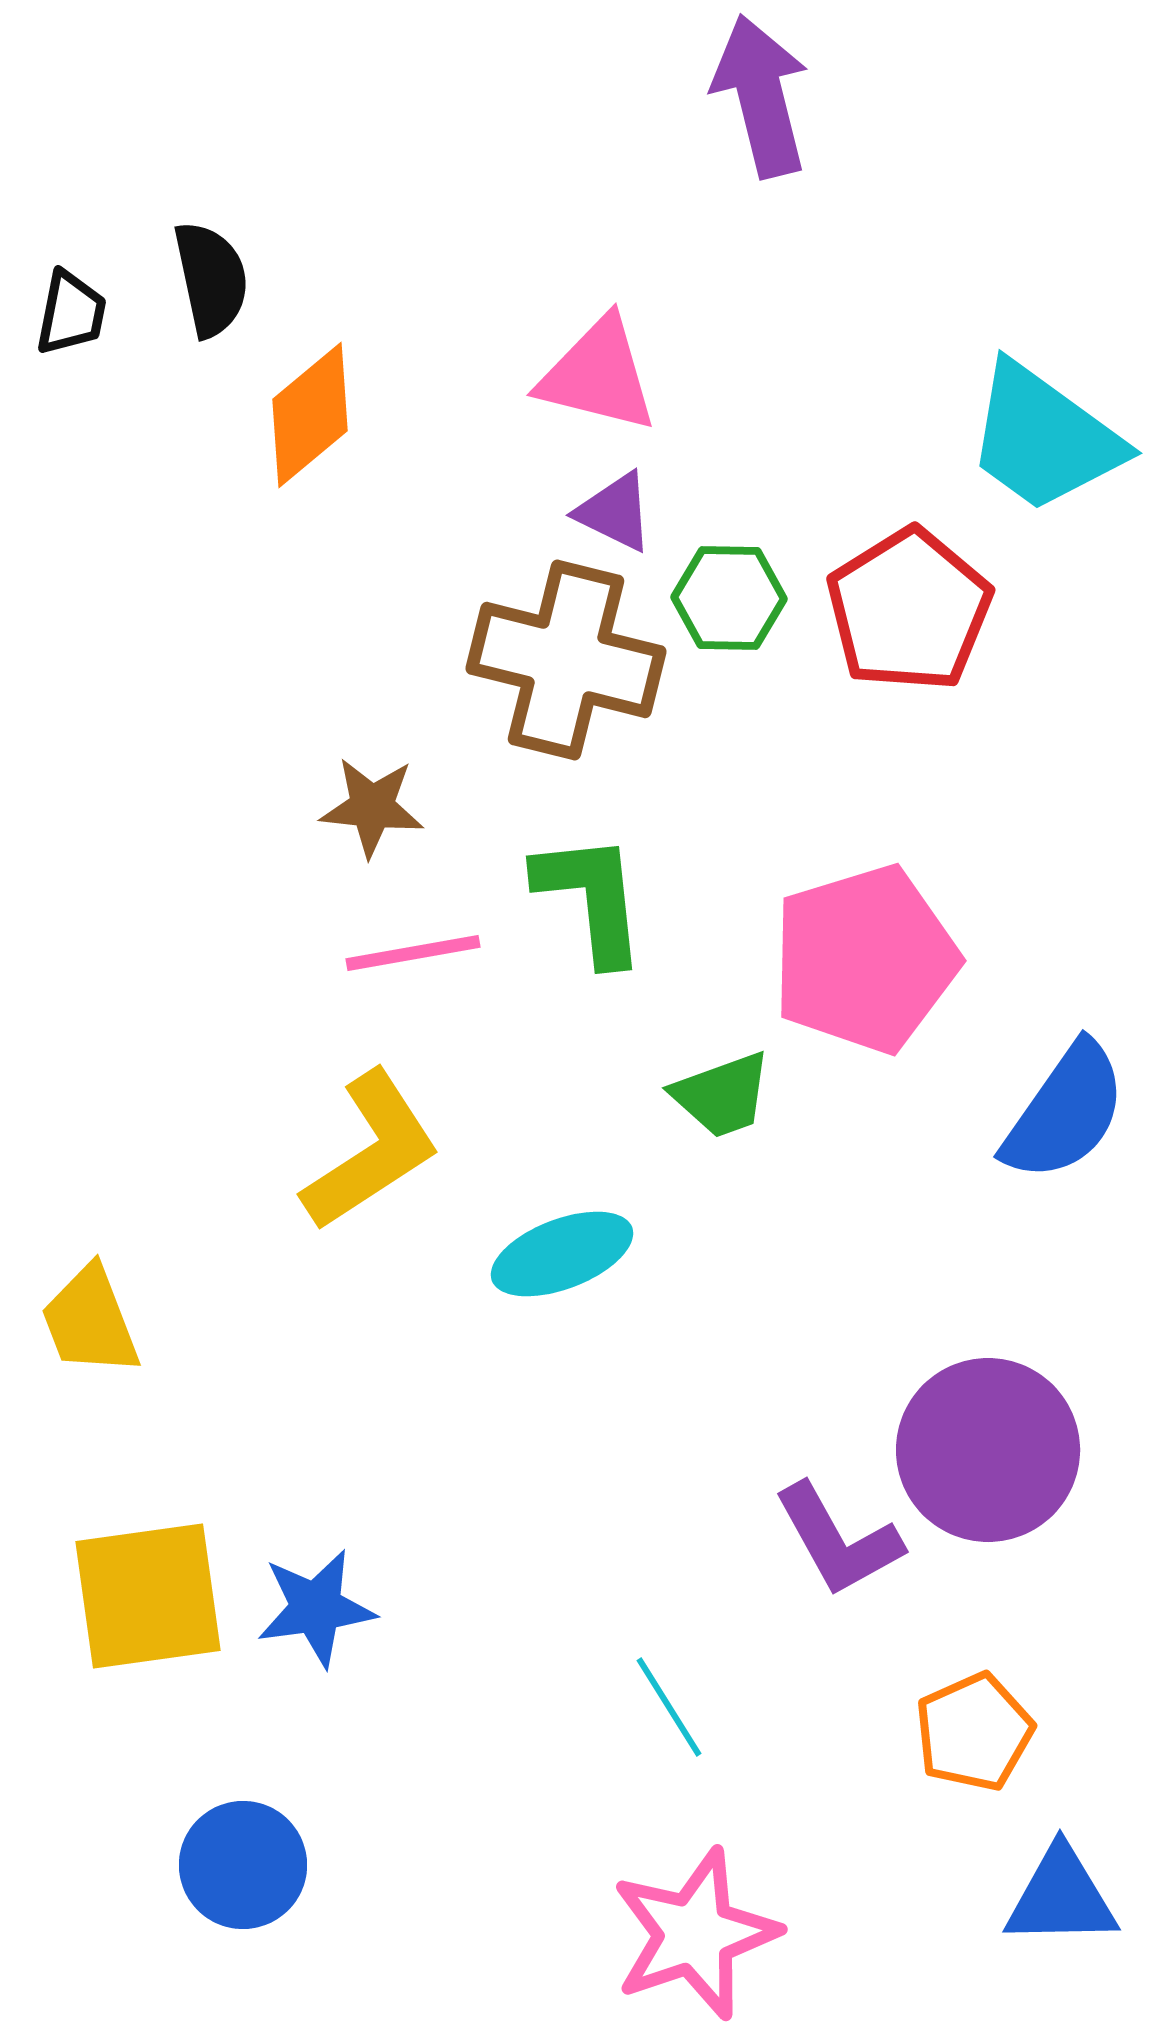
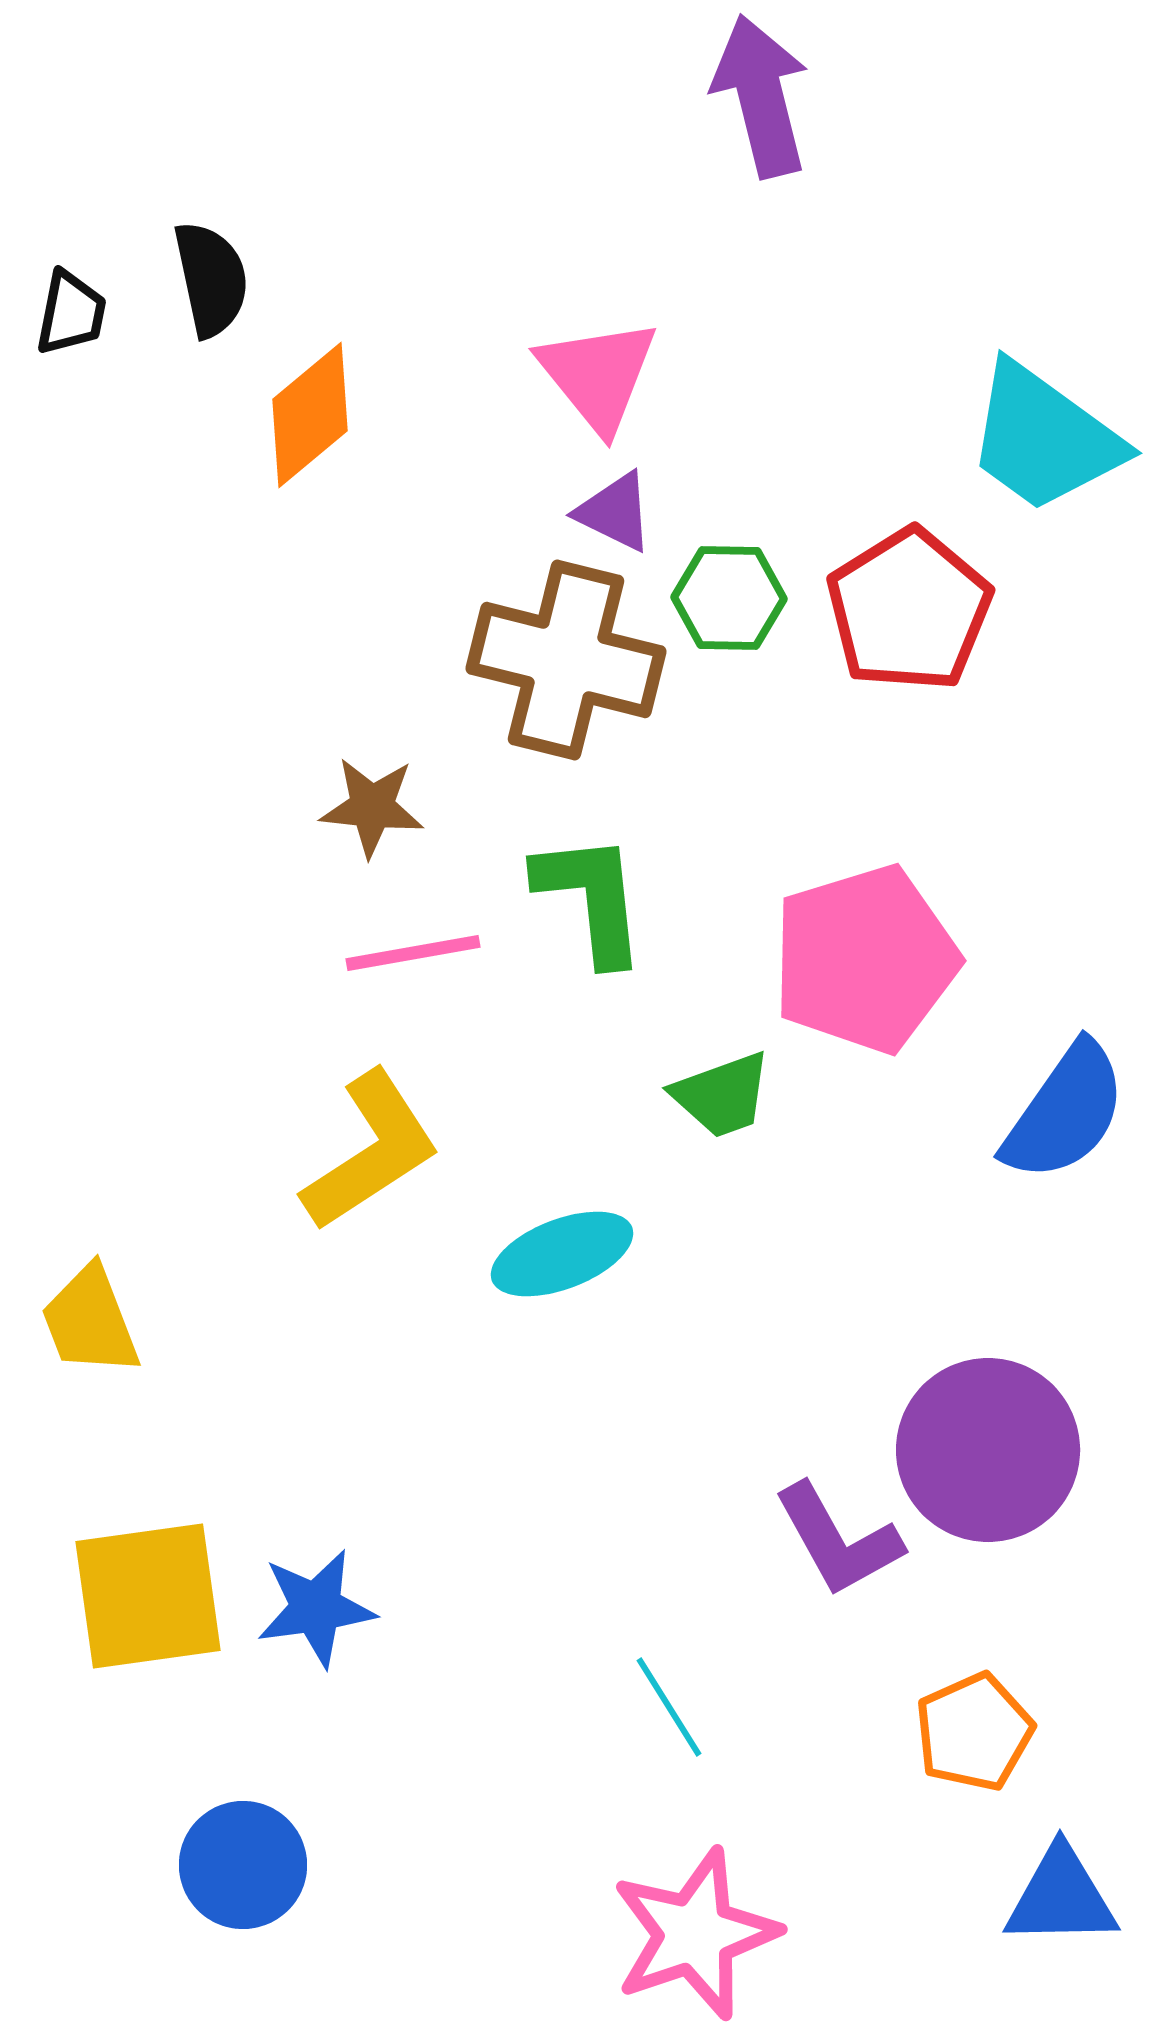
pink triangle: rotated 37 degrees clockwise
